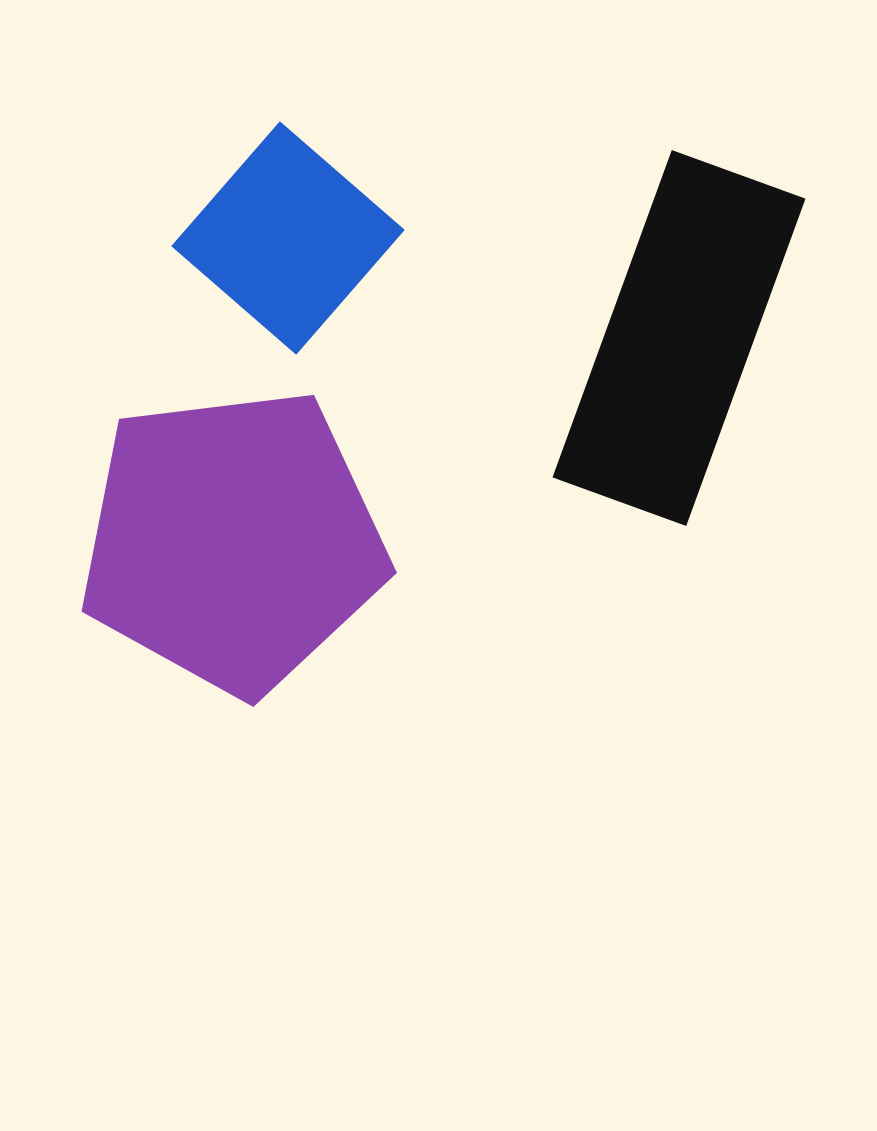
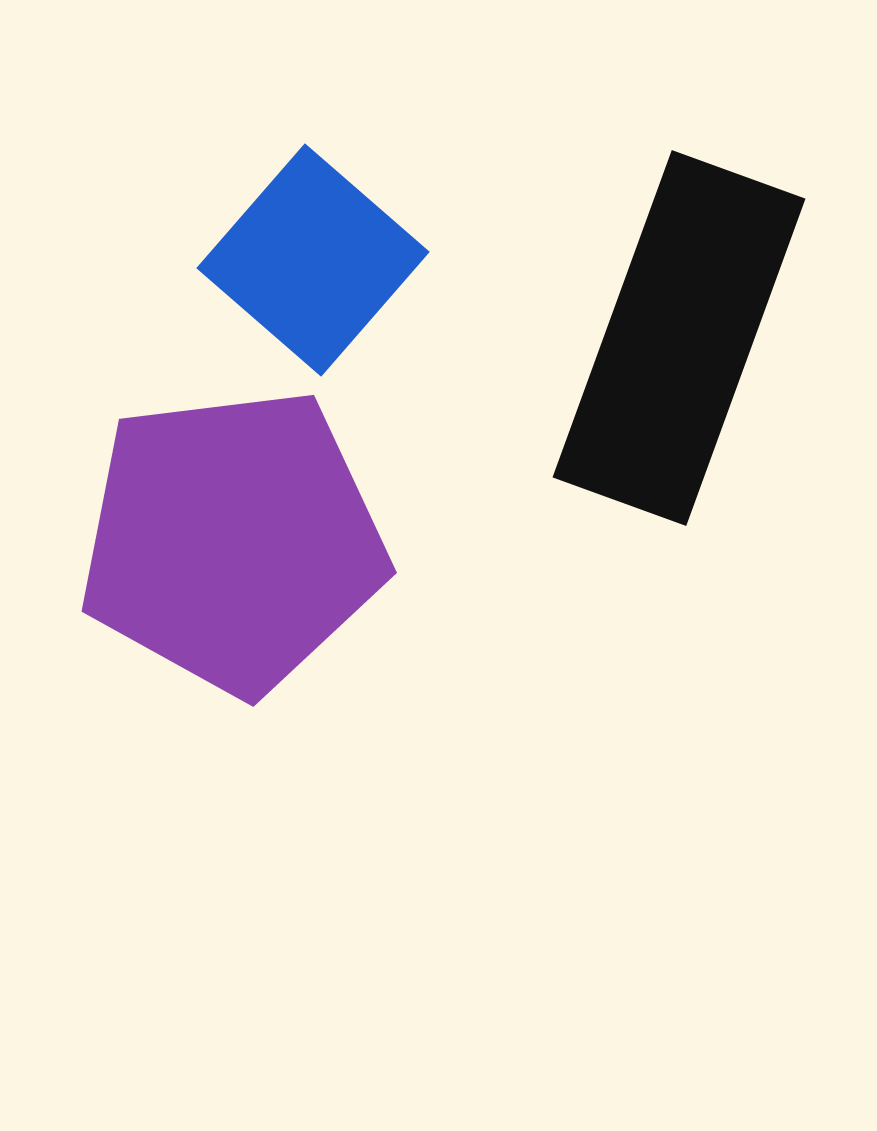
blue square: moved 25 px right, 22 px down
